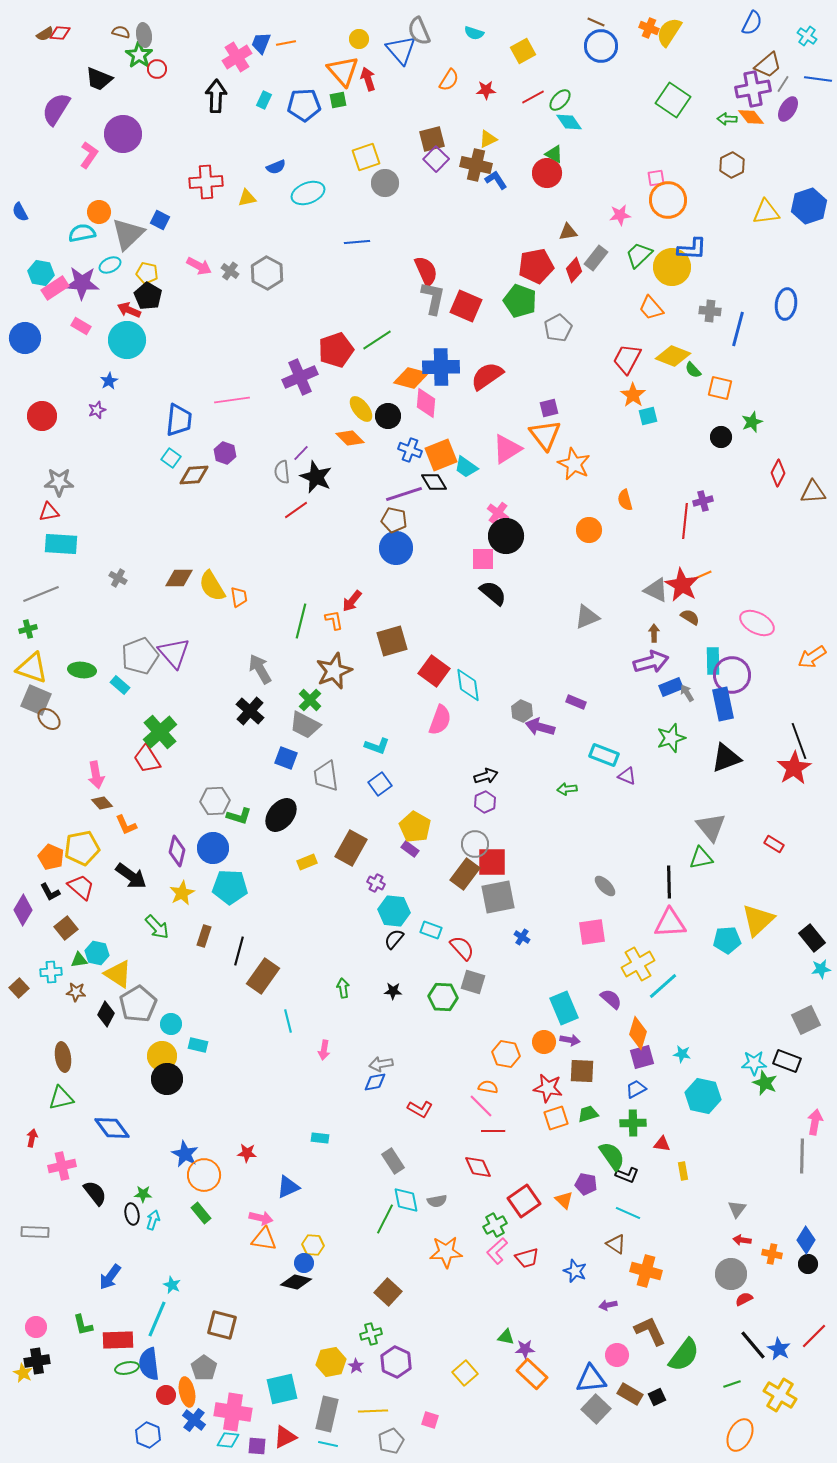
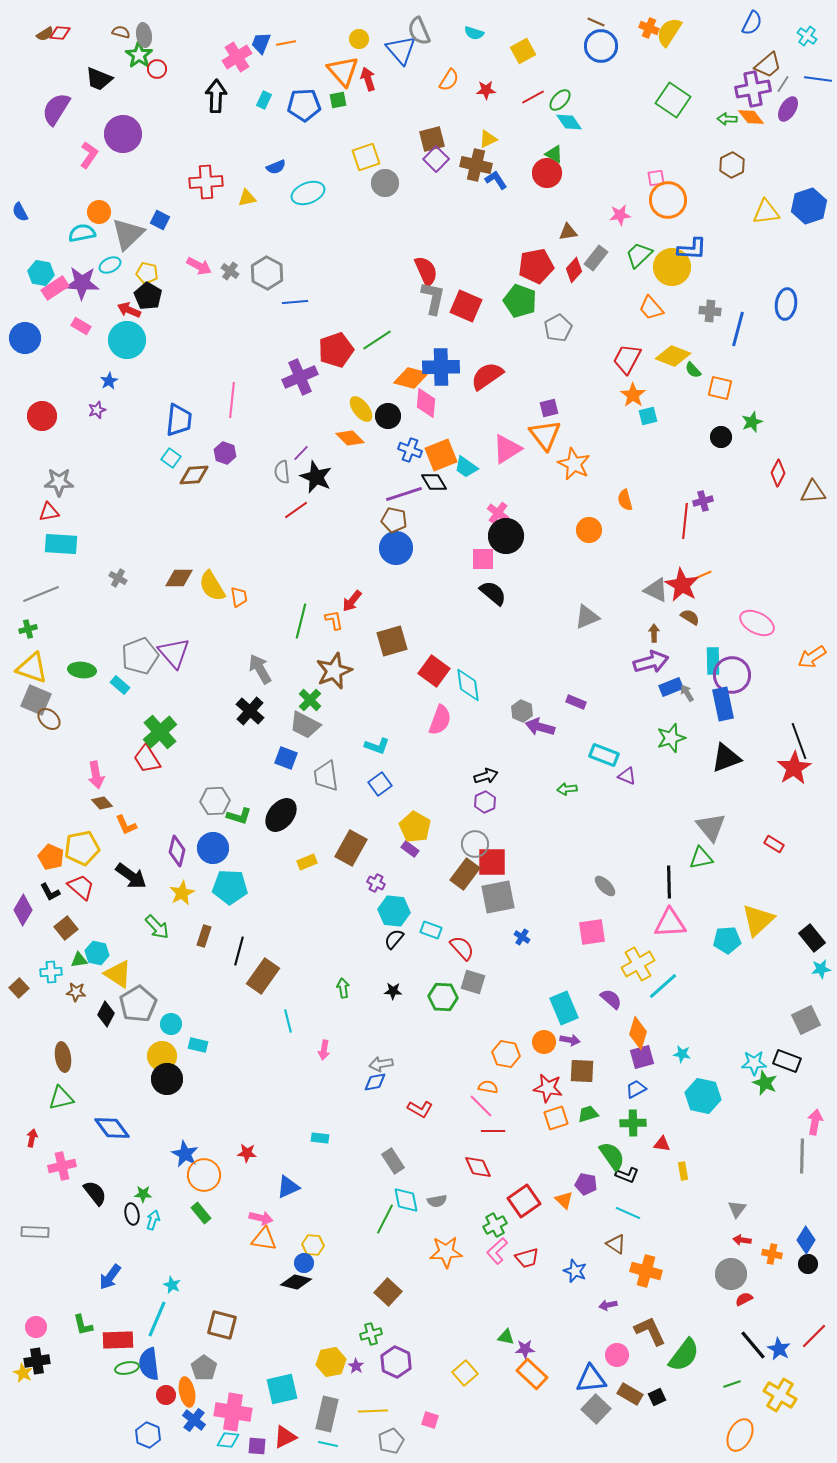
blue line at (357, 242): moved 62 px left, 60 px down
pink line at (232, 400): rotated 76 degrees counterclockwise
